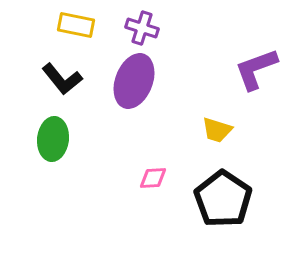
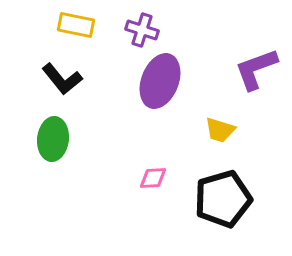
purple cross: moved 2 px down
purple ellipse: moved 26 px right
yellow trapezoid: moved 3 px right
black pentagon: rotated 22 degrees clockwise
